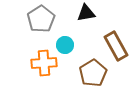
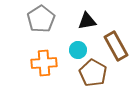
black triangle: moved 1 px right, 8 px down
cyan circle: moved 13 px right, 5 px down
brown pentagon: rotated 12 degrees counterclockwise
